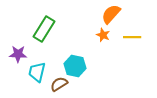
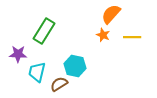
green rectangle: moved 2 px down
